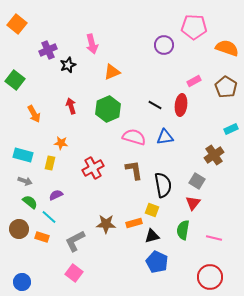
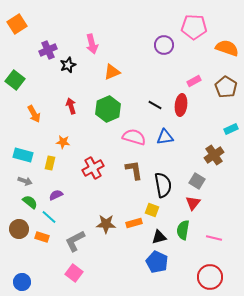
orange square at (17, 24): rotated 18 degrees clockwise
orange star at (61, 143): moved 2 px right, 1 px up
black triangle at (152, 236): moved 7 px right, 1 px down
